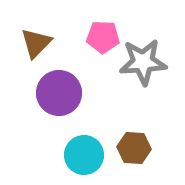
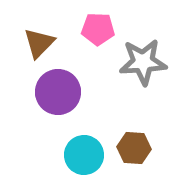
pink pentagon: moved 5 px left, 8 px up
brown triangle: moved 3 px right
purple circle: moved 1 px left, 1 px up
